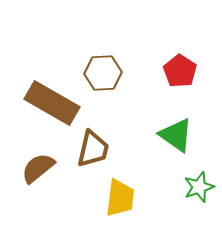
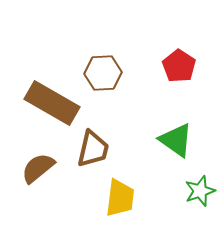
red pentagon: moved 1 px left, 5 px up
green triangle: moved 5 px down
green star: moved 1 px right, 4 px down
